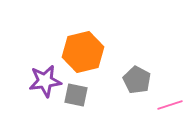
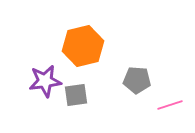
orange hexagon: moved 6 px up
gray pentagon: rotated 24 degrees counterclockwise
gray square: rotated 20 degrees counterclockwise
